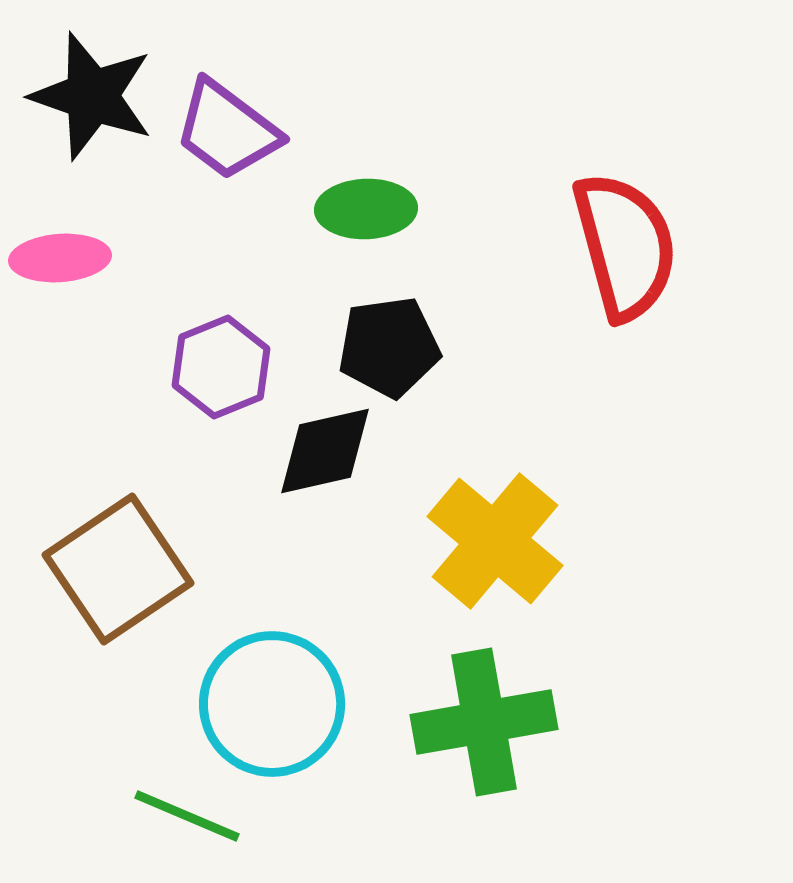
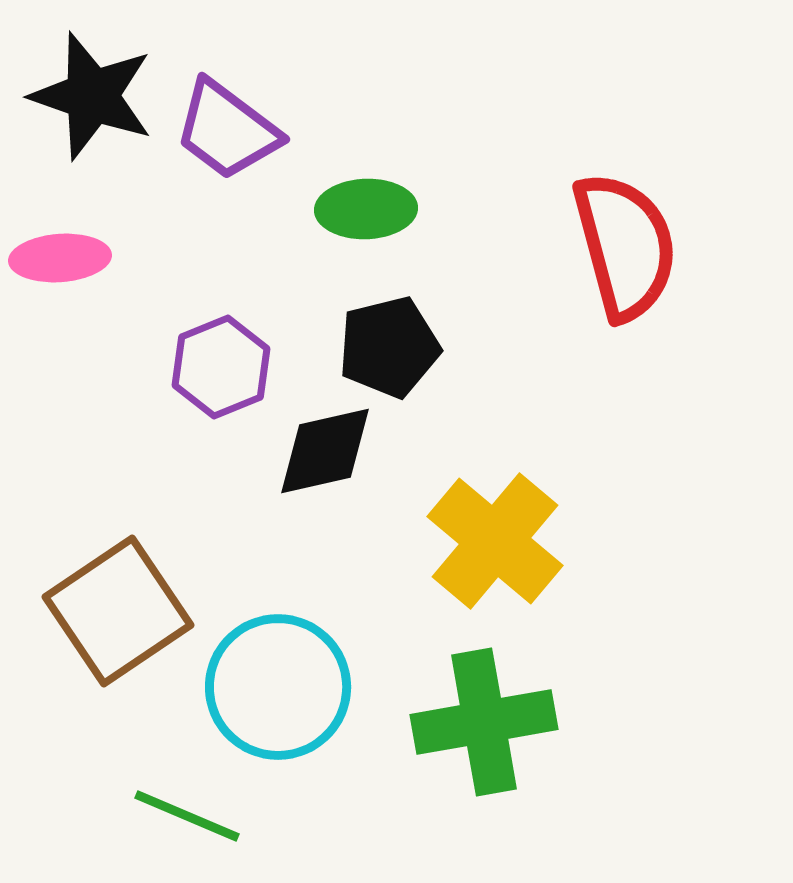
black pentagon: rotated 6 degrees counterclockwise
brown square: moved 42 px down
cyan circle: moved 6 px right, 17 px up
